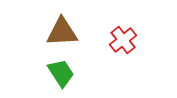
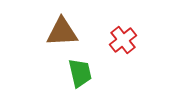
green trapezoid: moved 19 px right; rotated 20 degrees clockwise
